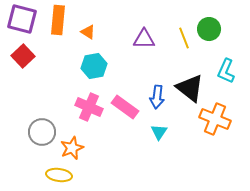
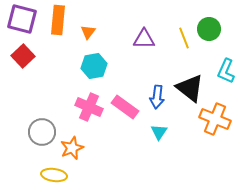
orange triangle: rotated 35 degrees clockwise
yellow ellipse: moved 5 px left
